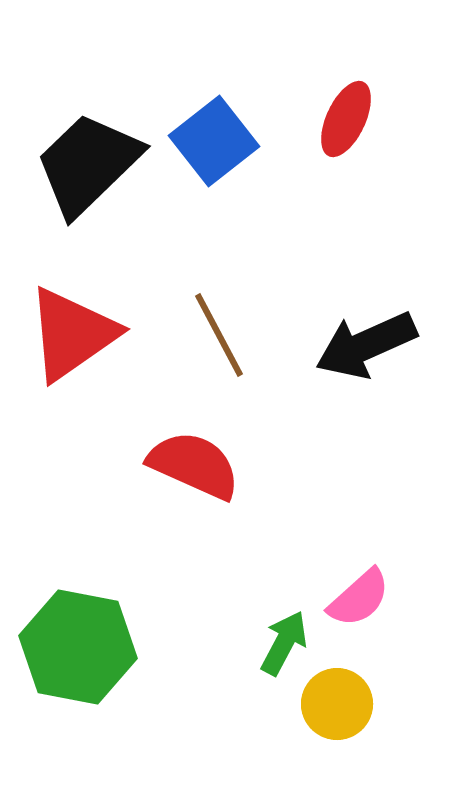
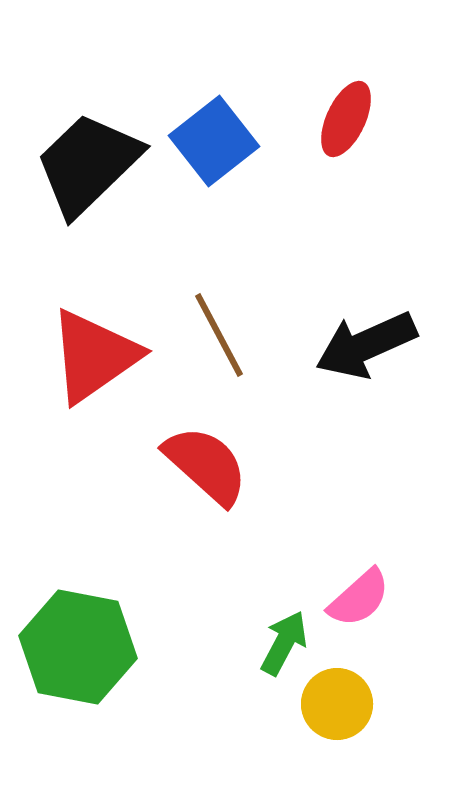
red triangle: moved 22 px right, 22 px down
red semicircle: moved 12 px right; rotated 18 degrees clockwise
